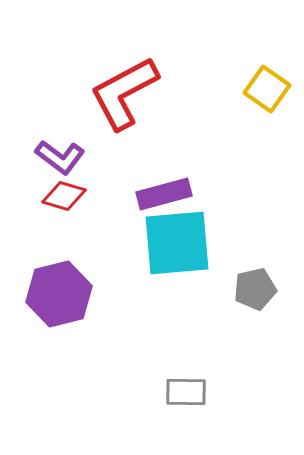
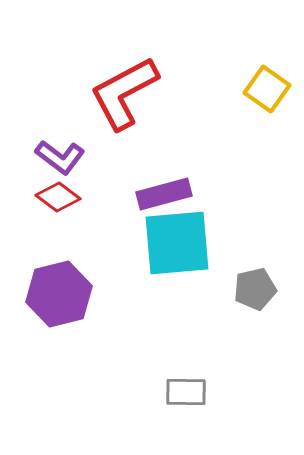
red diamond: moved 6 px left, 1 px down; rotated 21 degrees clockwise
